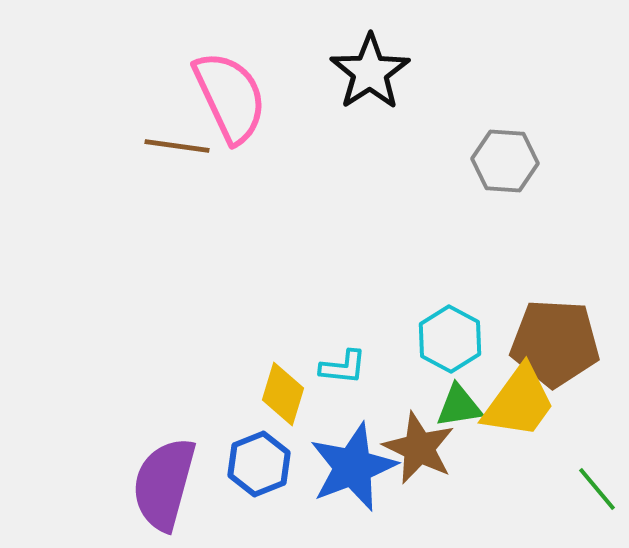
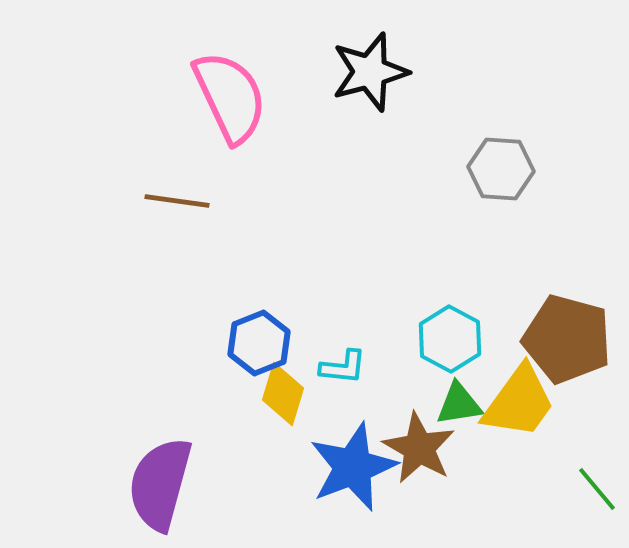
black star: rotated 18 degrees clockwise
brown line: moved 55 px down
gray hexagon: moved 4 px left, 8 px down
brown pentagon: moved 12 px right, 4 px up; rotated 12 degrees clockwise
green triangle: moved 2 px up
brown star: rotated 4 degrees clockwise
blue hexagon: moved 121 px up
purple semicircle: moved 4 px left
